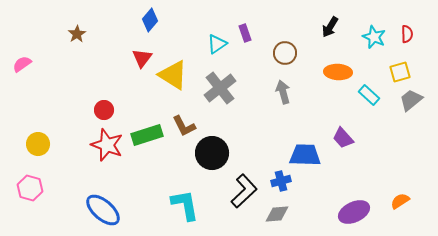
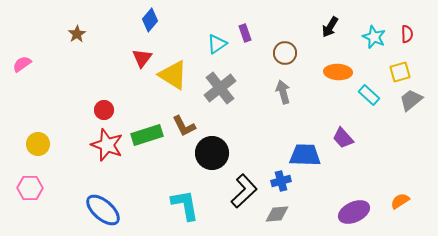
pink hexagon: rotated 15 degrees counterclockwise
